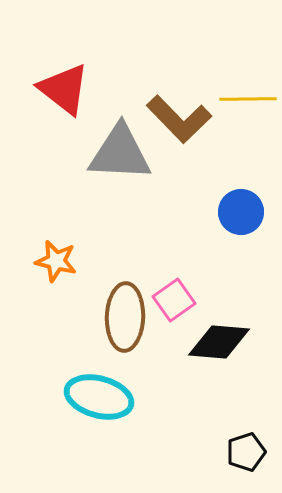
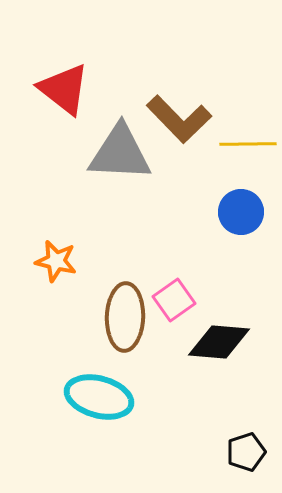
yellow line: moved 45 px down
